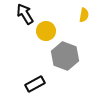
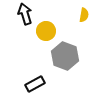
black arrow: rotated 15 degrees clockwise
